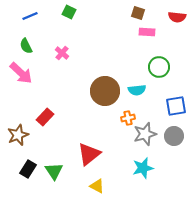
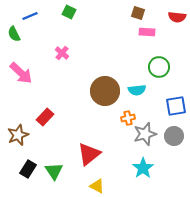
green semicircle: moved 12 px left, 12 px up
cyan star: rotated 20 degrees counterclockwise
